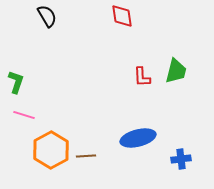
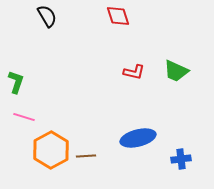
red diamond: moved 4 px left; rotated 10 degrees counterclockwise
green trapezoid: rotated 100 degrees clockwise
red L-shape: moved 8 px left, 5 px up; rotated 75 degrees counterclockwise
pink line: moved 2 px down
